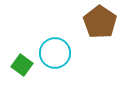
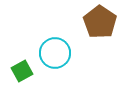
green square: moved 6 px down; rotated 25 degrees clockwise
